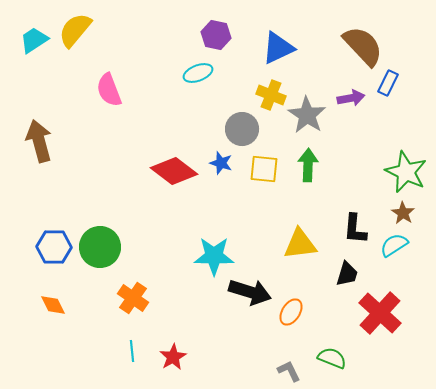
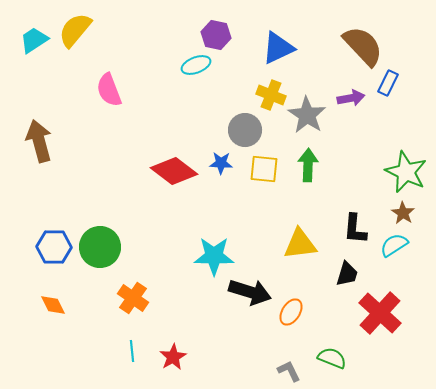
cyan ellipse: moved 2 px left, 8 px up
gray circle: moved 3 px right, 1 px down
blue star: rotated 15 degrees counterclockwise
